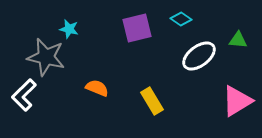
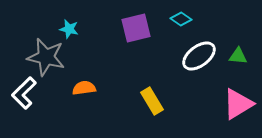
purple square: moved 1 px left
green triangle: moved 16 px down
orange semicircle: moved 13 px left; rotated 30 degrees counterclockwise
white L-shape: moved 2 px up
pink triangle: moved 1 px right, 3 px down
